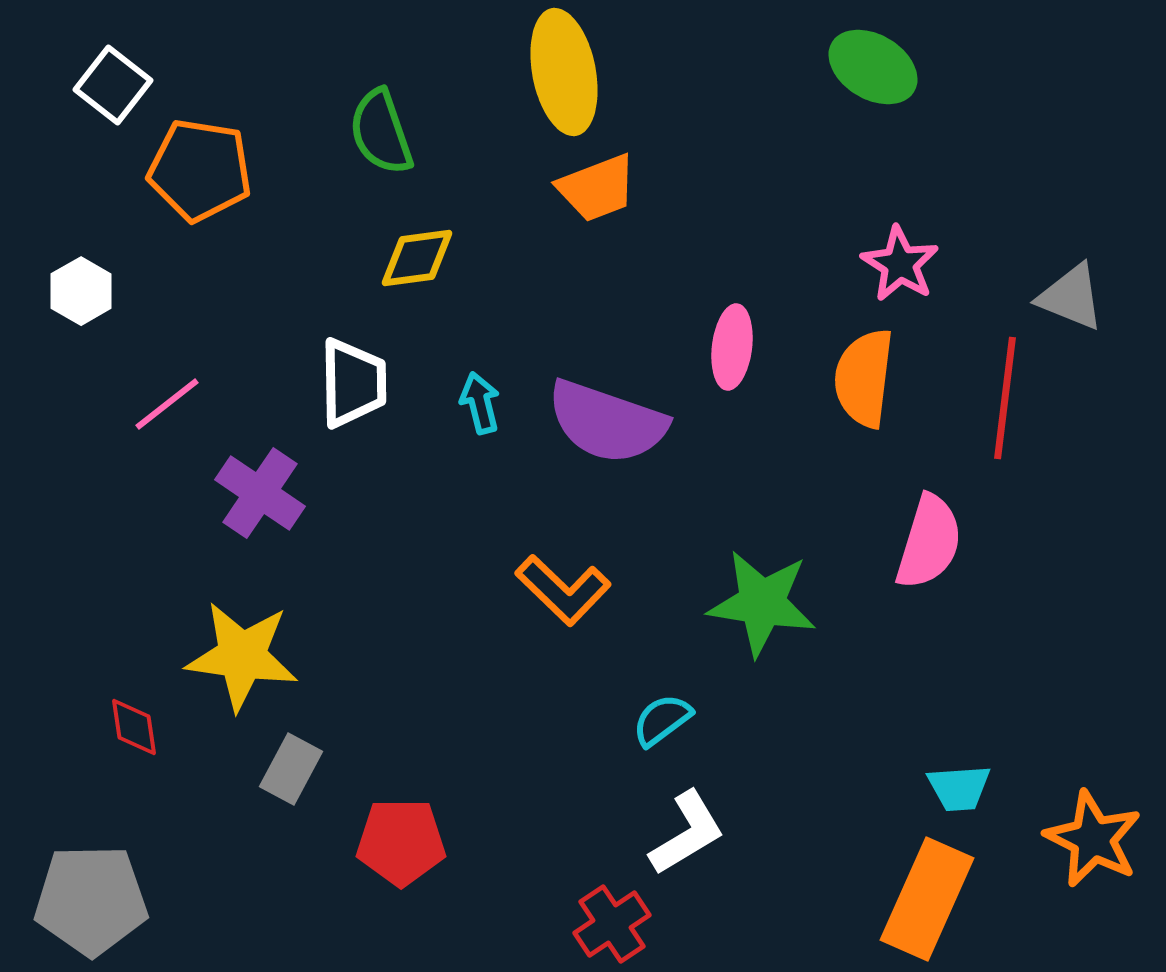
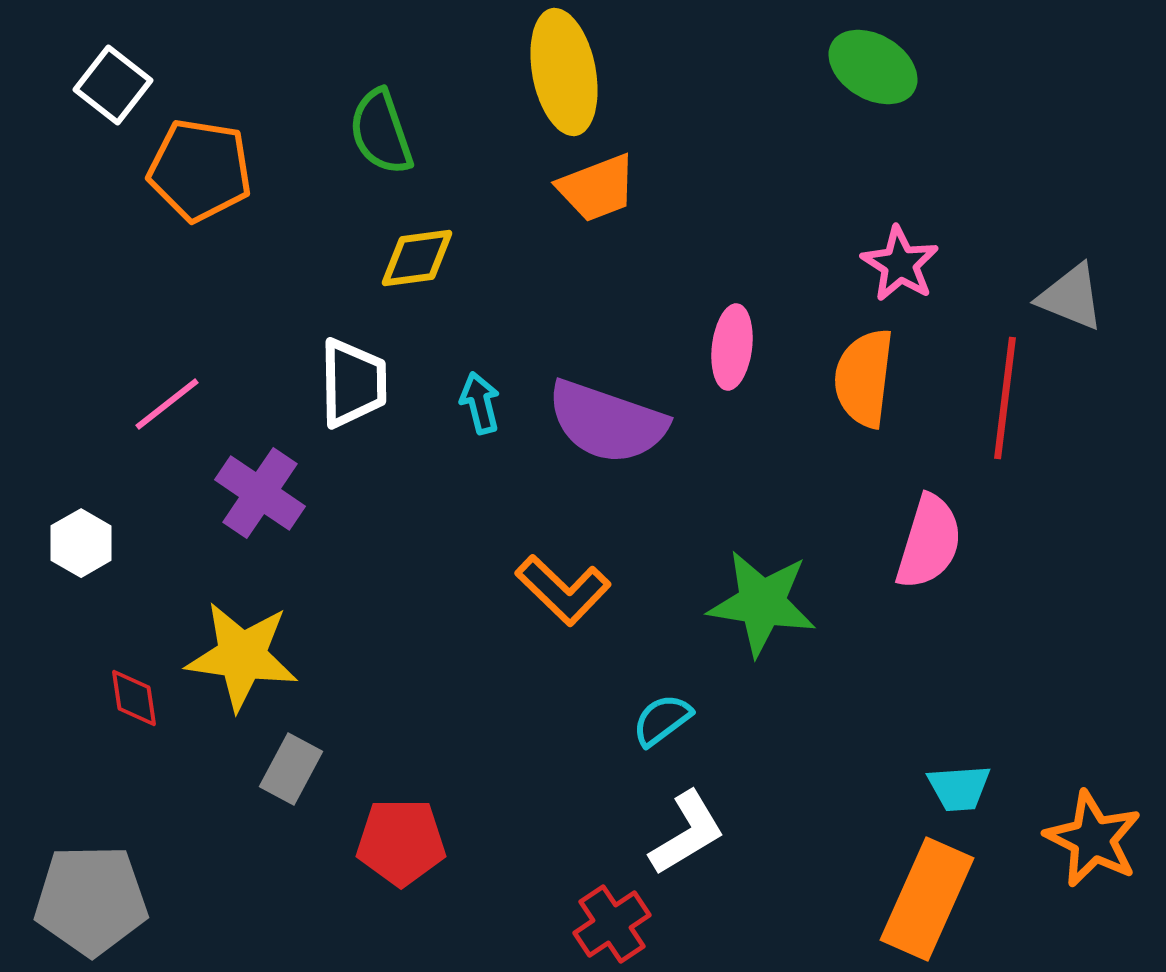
white hexagon: moved 252 px down
red diamond: moved 29 px up
